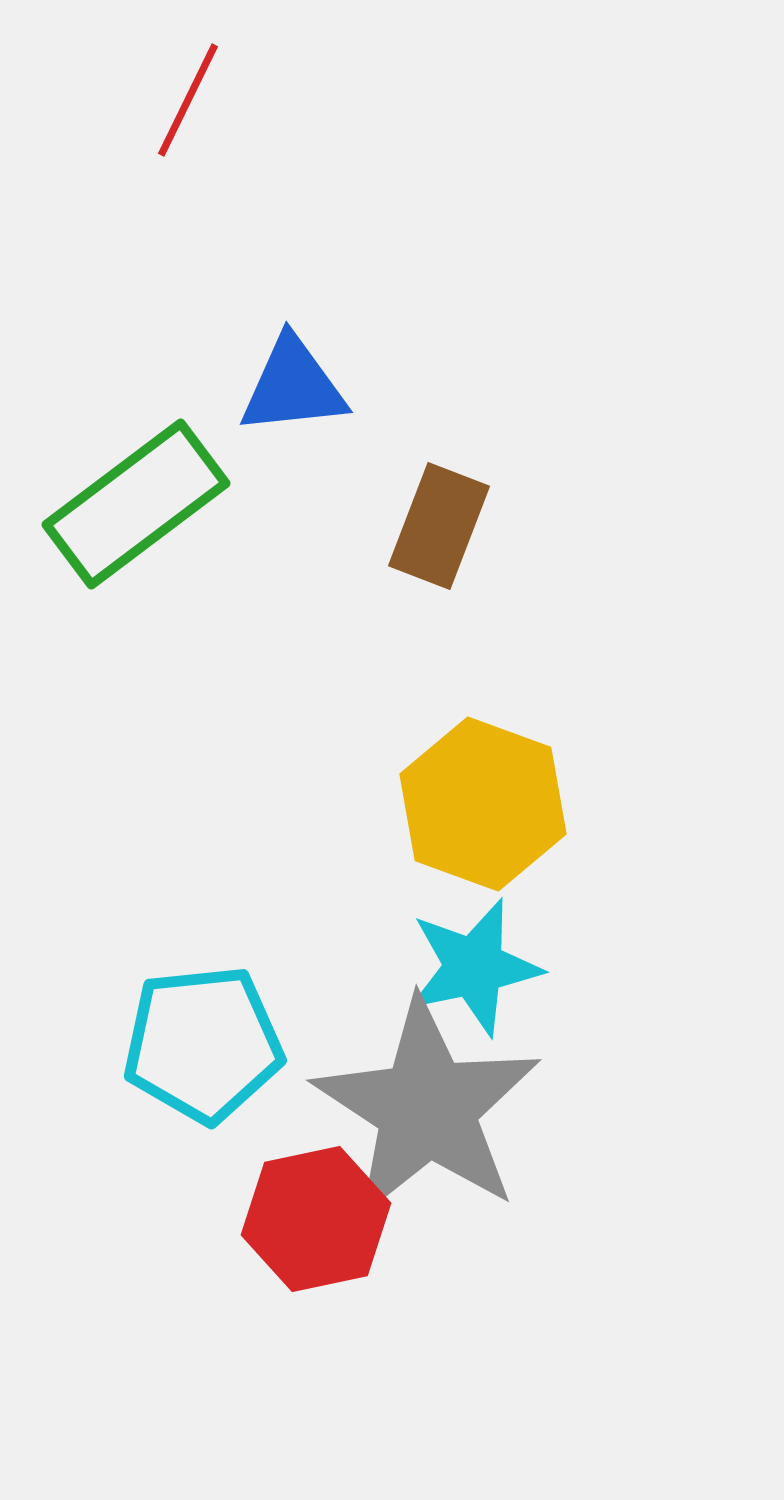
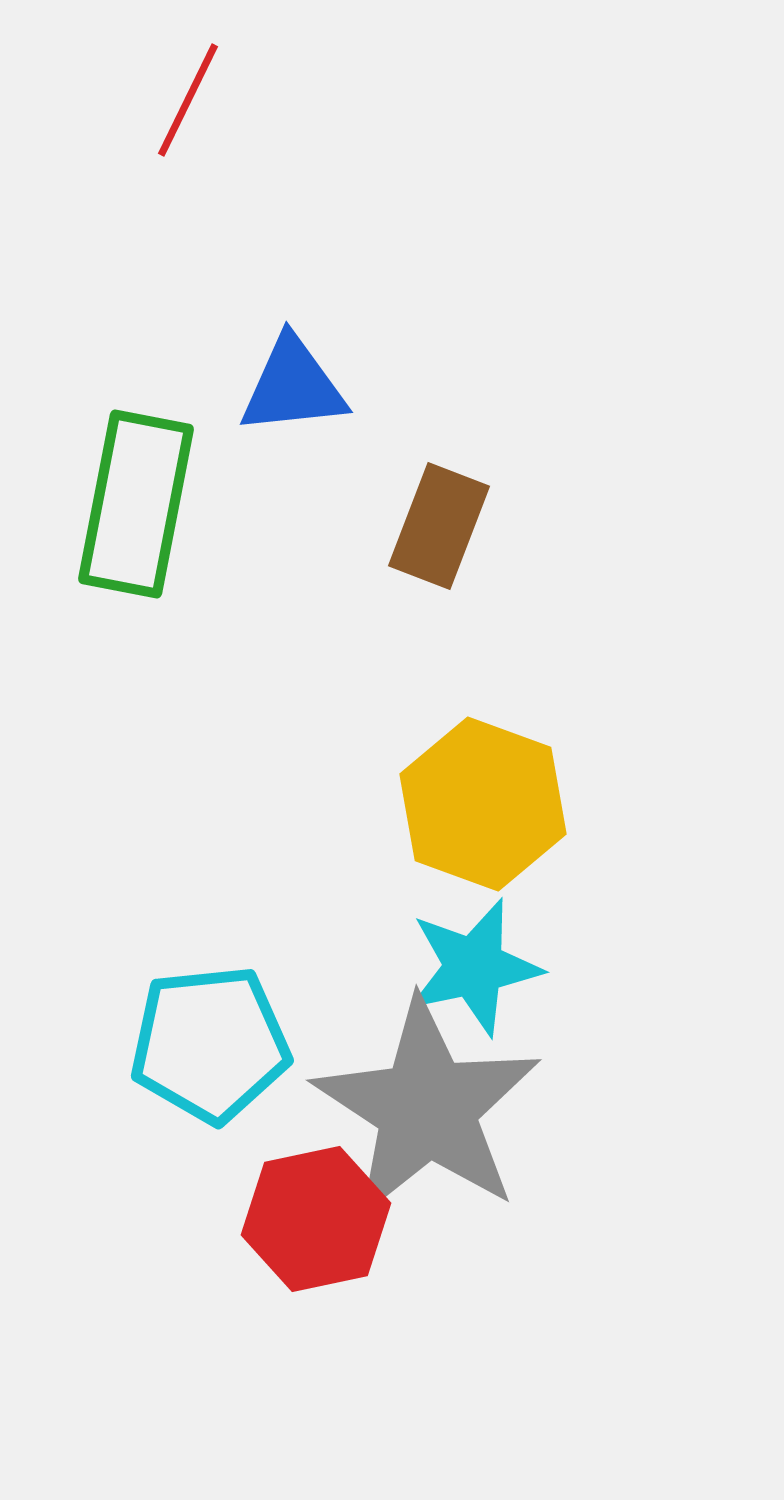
green rectangle: rotated 42 degrees counterclockwise
cyan pentagon: moved 7 px right
